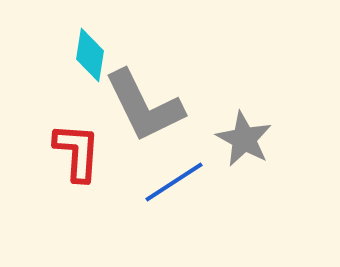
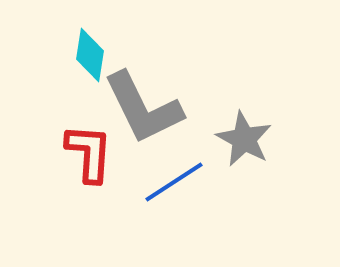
gray L-shape: moved 1 px left, 2 px down
red L-shape: moved 12 px right, 1 px down
